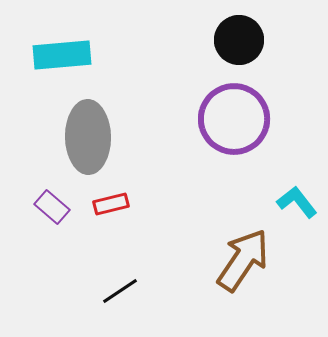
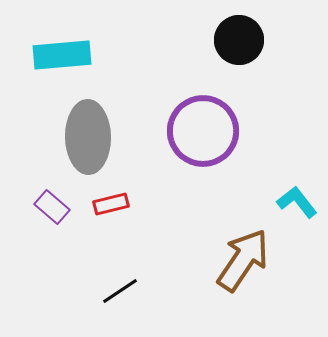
purple circle: moved 31 px left, 12 px down
